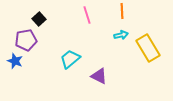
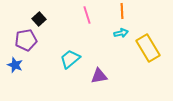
cyan arrow: moved 2 px up
blue star: moved 4 px down
purple triangle: rotated 36 degrees counterclockwise
